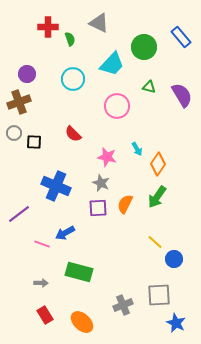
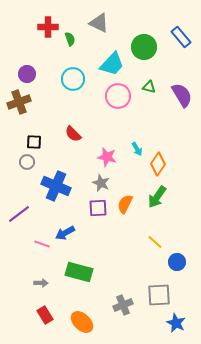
pink circle: moved 1 px right, 10 px up
gray circle: moved 13 px right, 29 px down
blue circle: moved 3 px right, 3 px down
